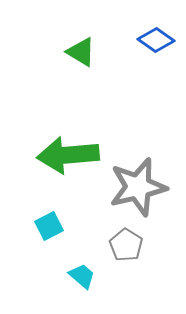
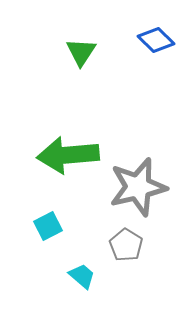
blue diamond: rotated 9 degrees clockwise
green triangle: rotated 32 degrees clockwise
cyan square: moved 1 px left
